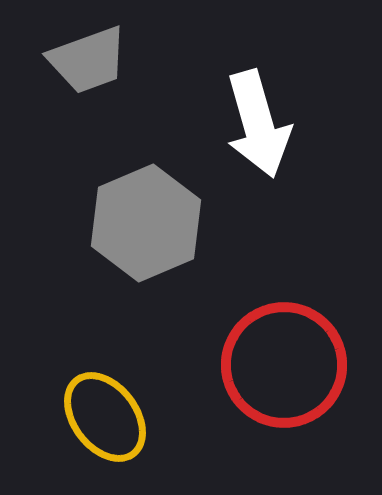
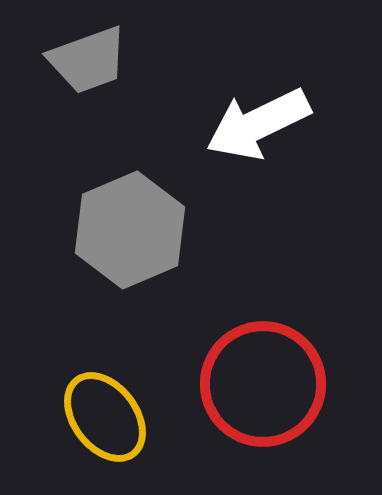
white arrow: rotated 80 degrees clockwise
gray hexagon: moved 16 px left, 7 px down
red circle: moved 21 px left, 19 px down
